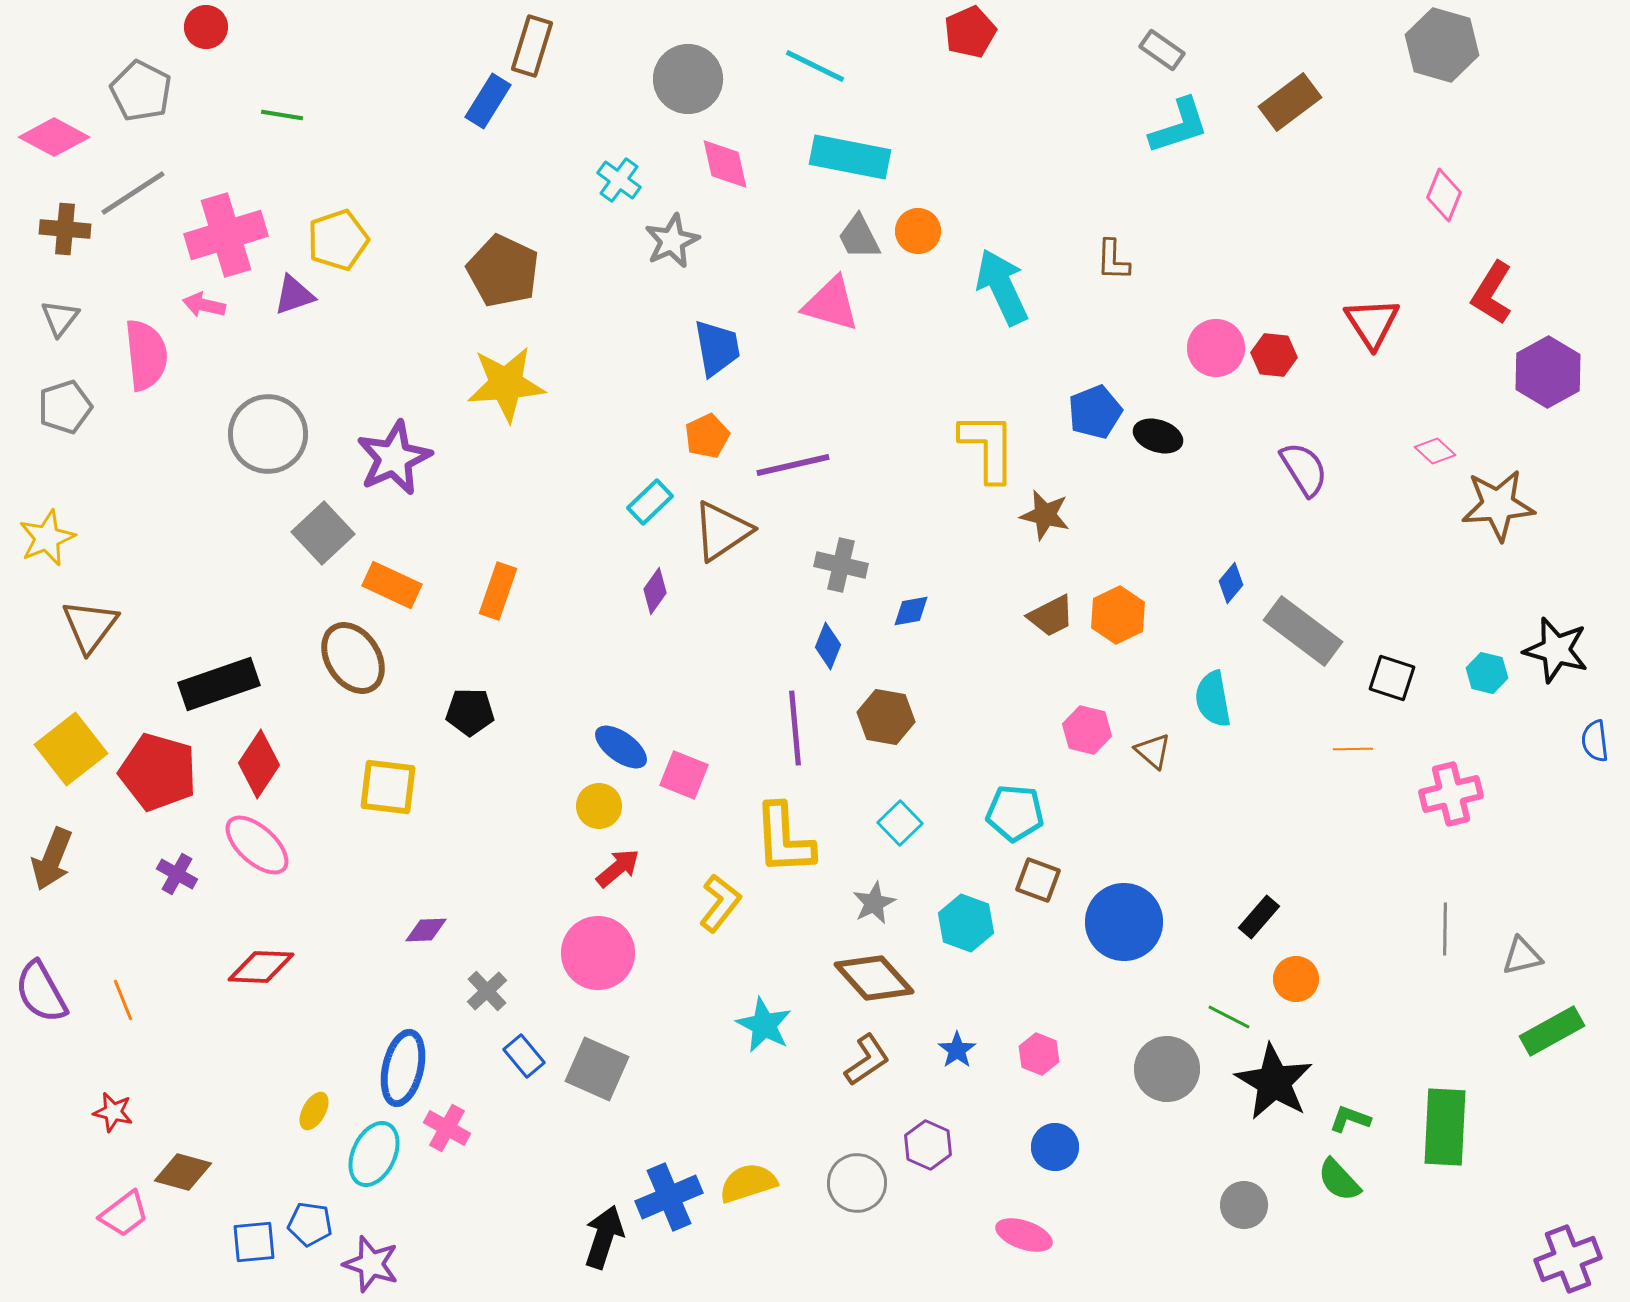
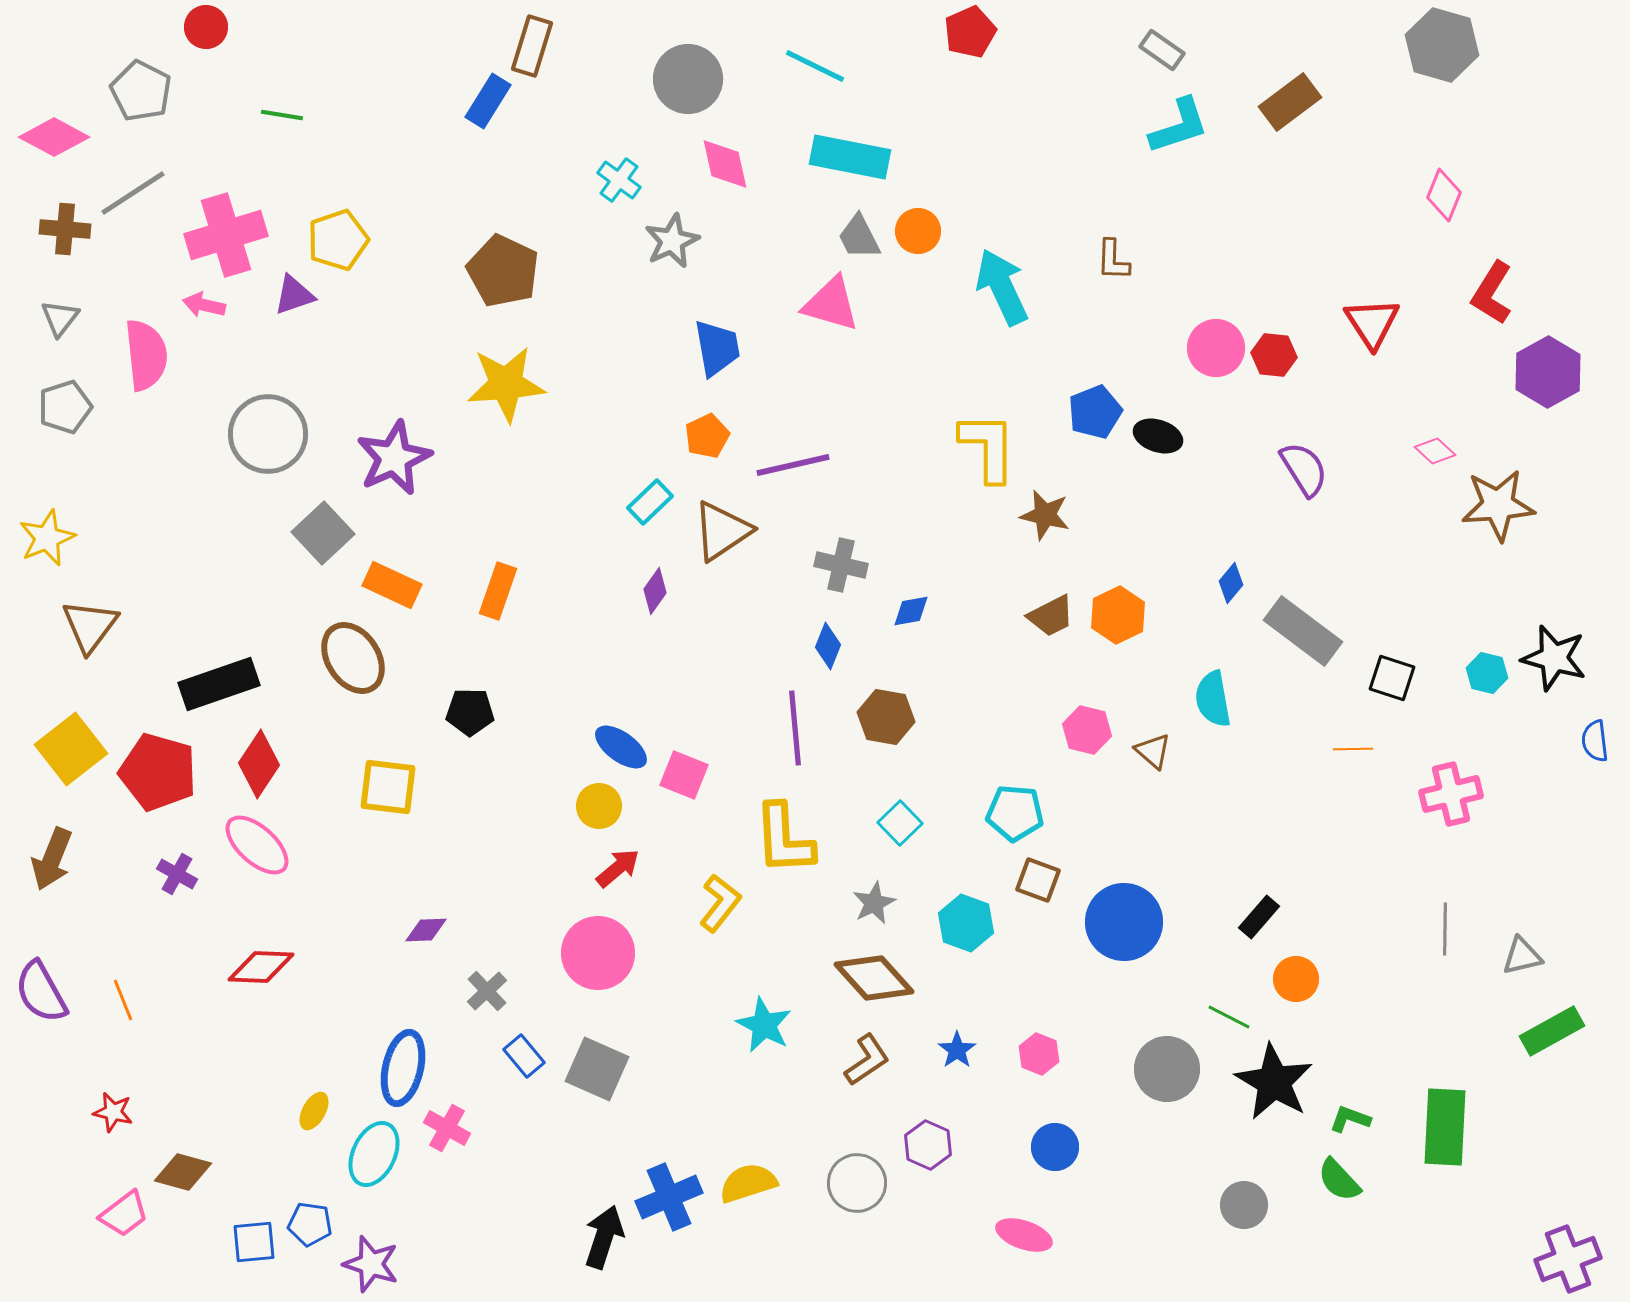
black star at (1556, 650): moved 2 px left, 8 px down
